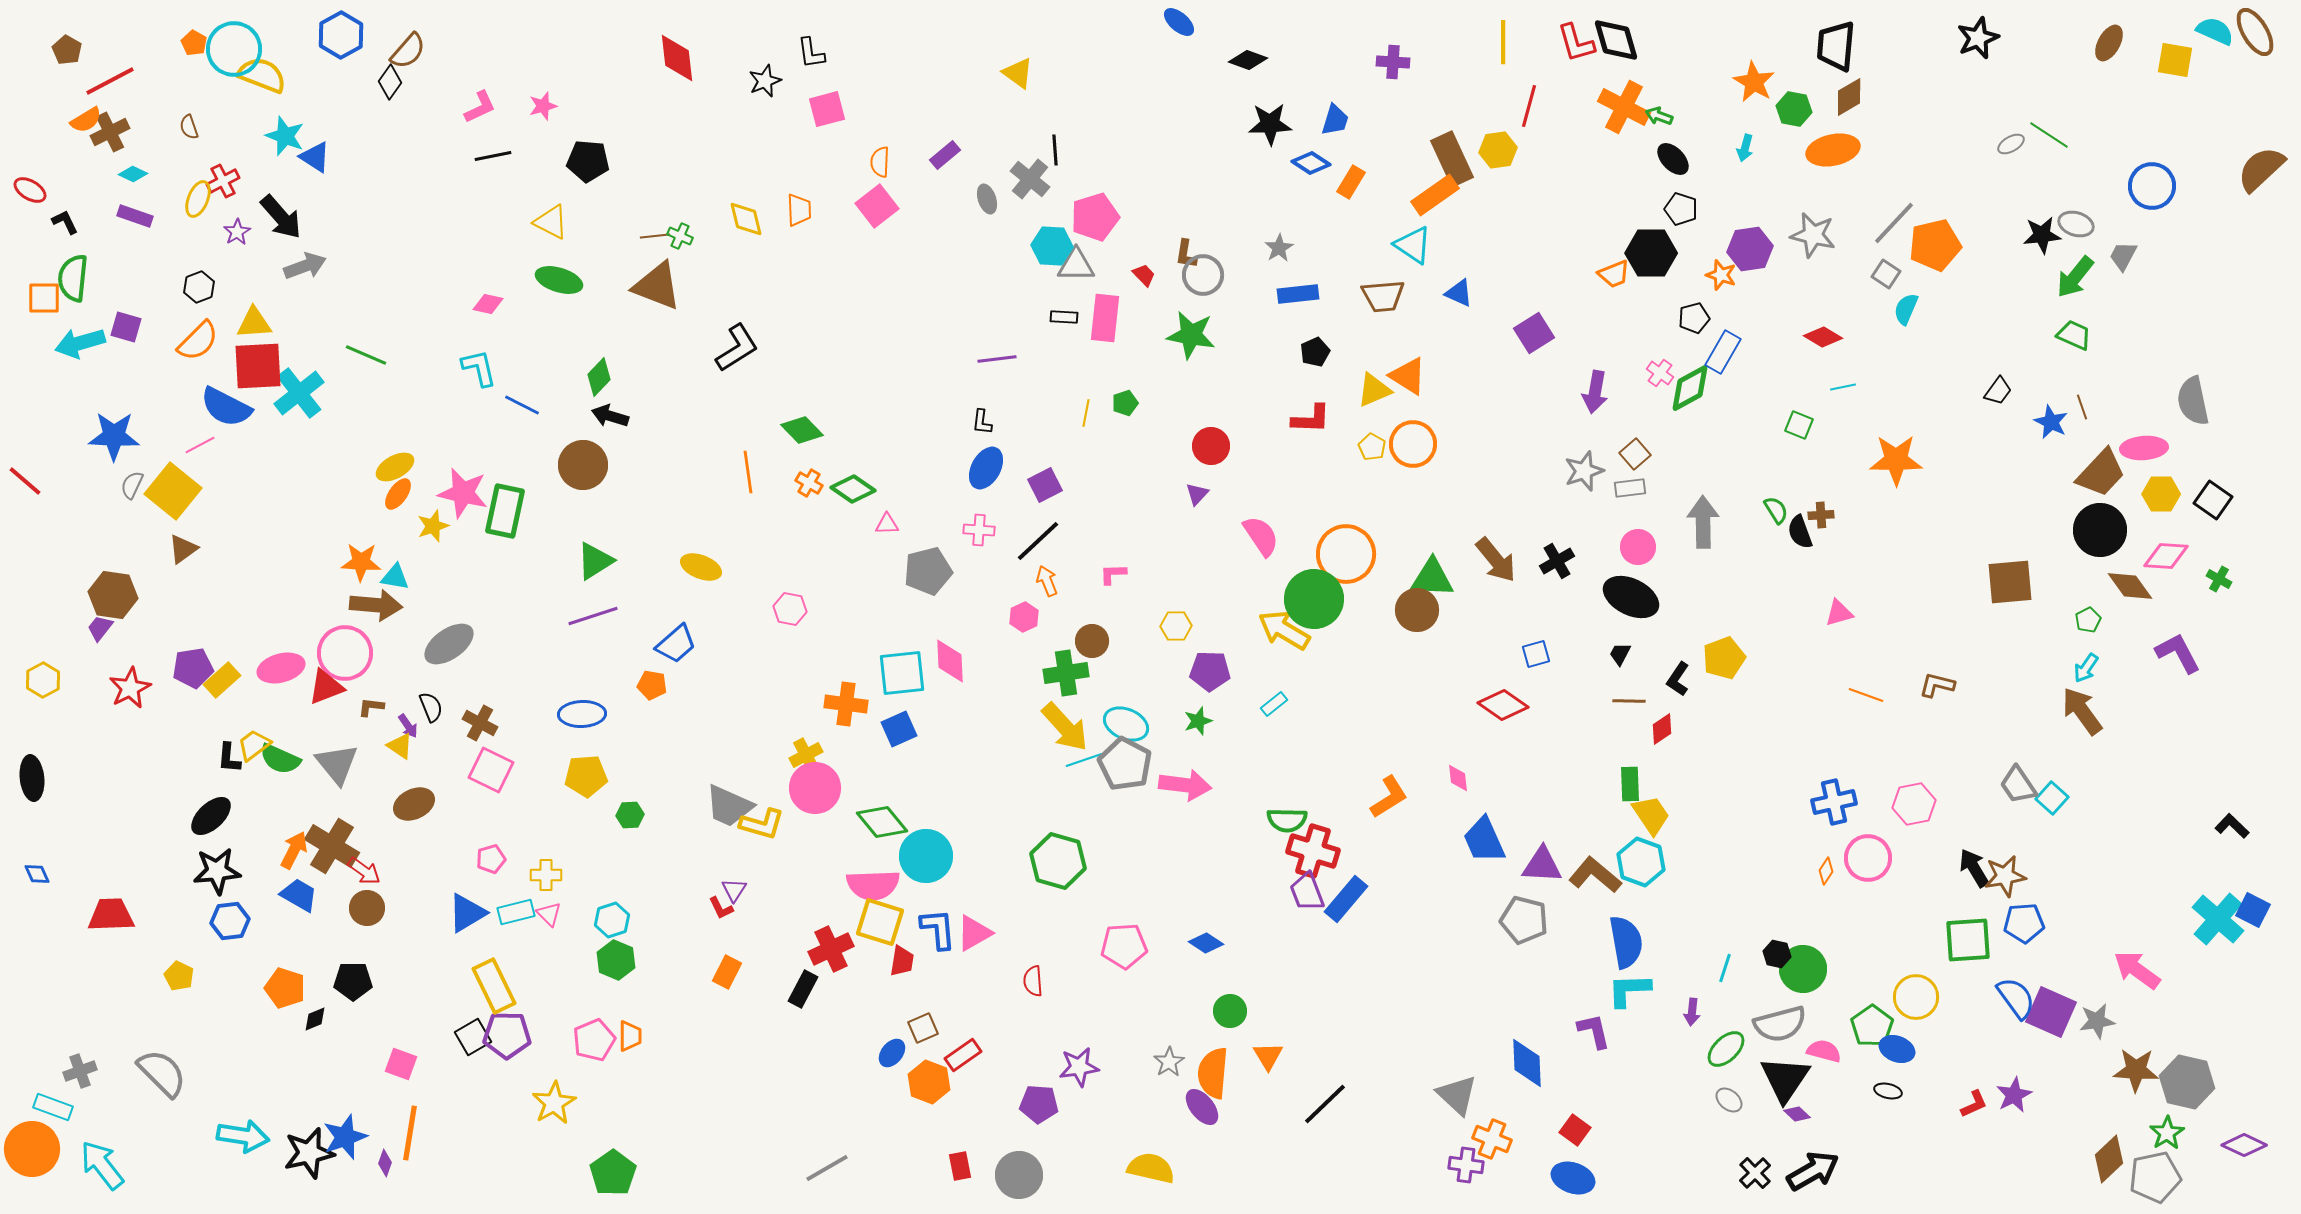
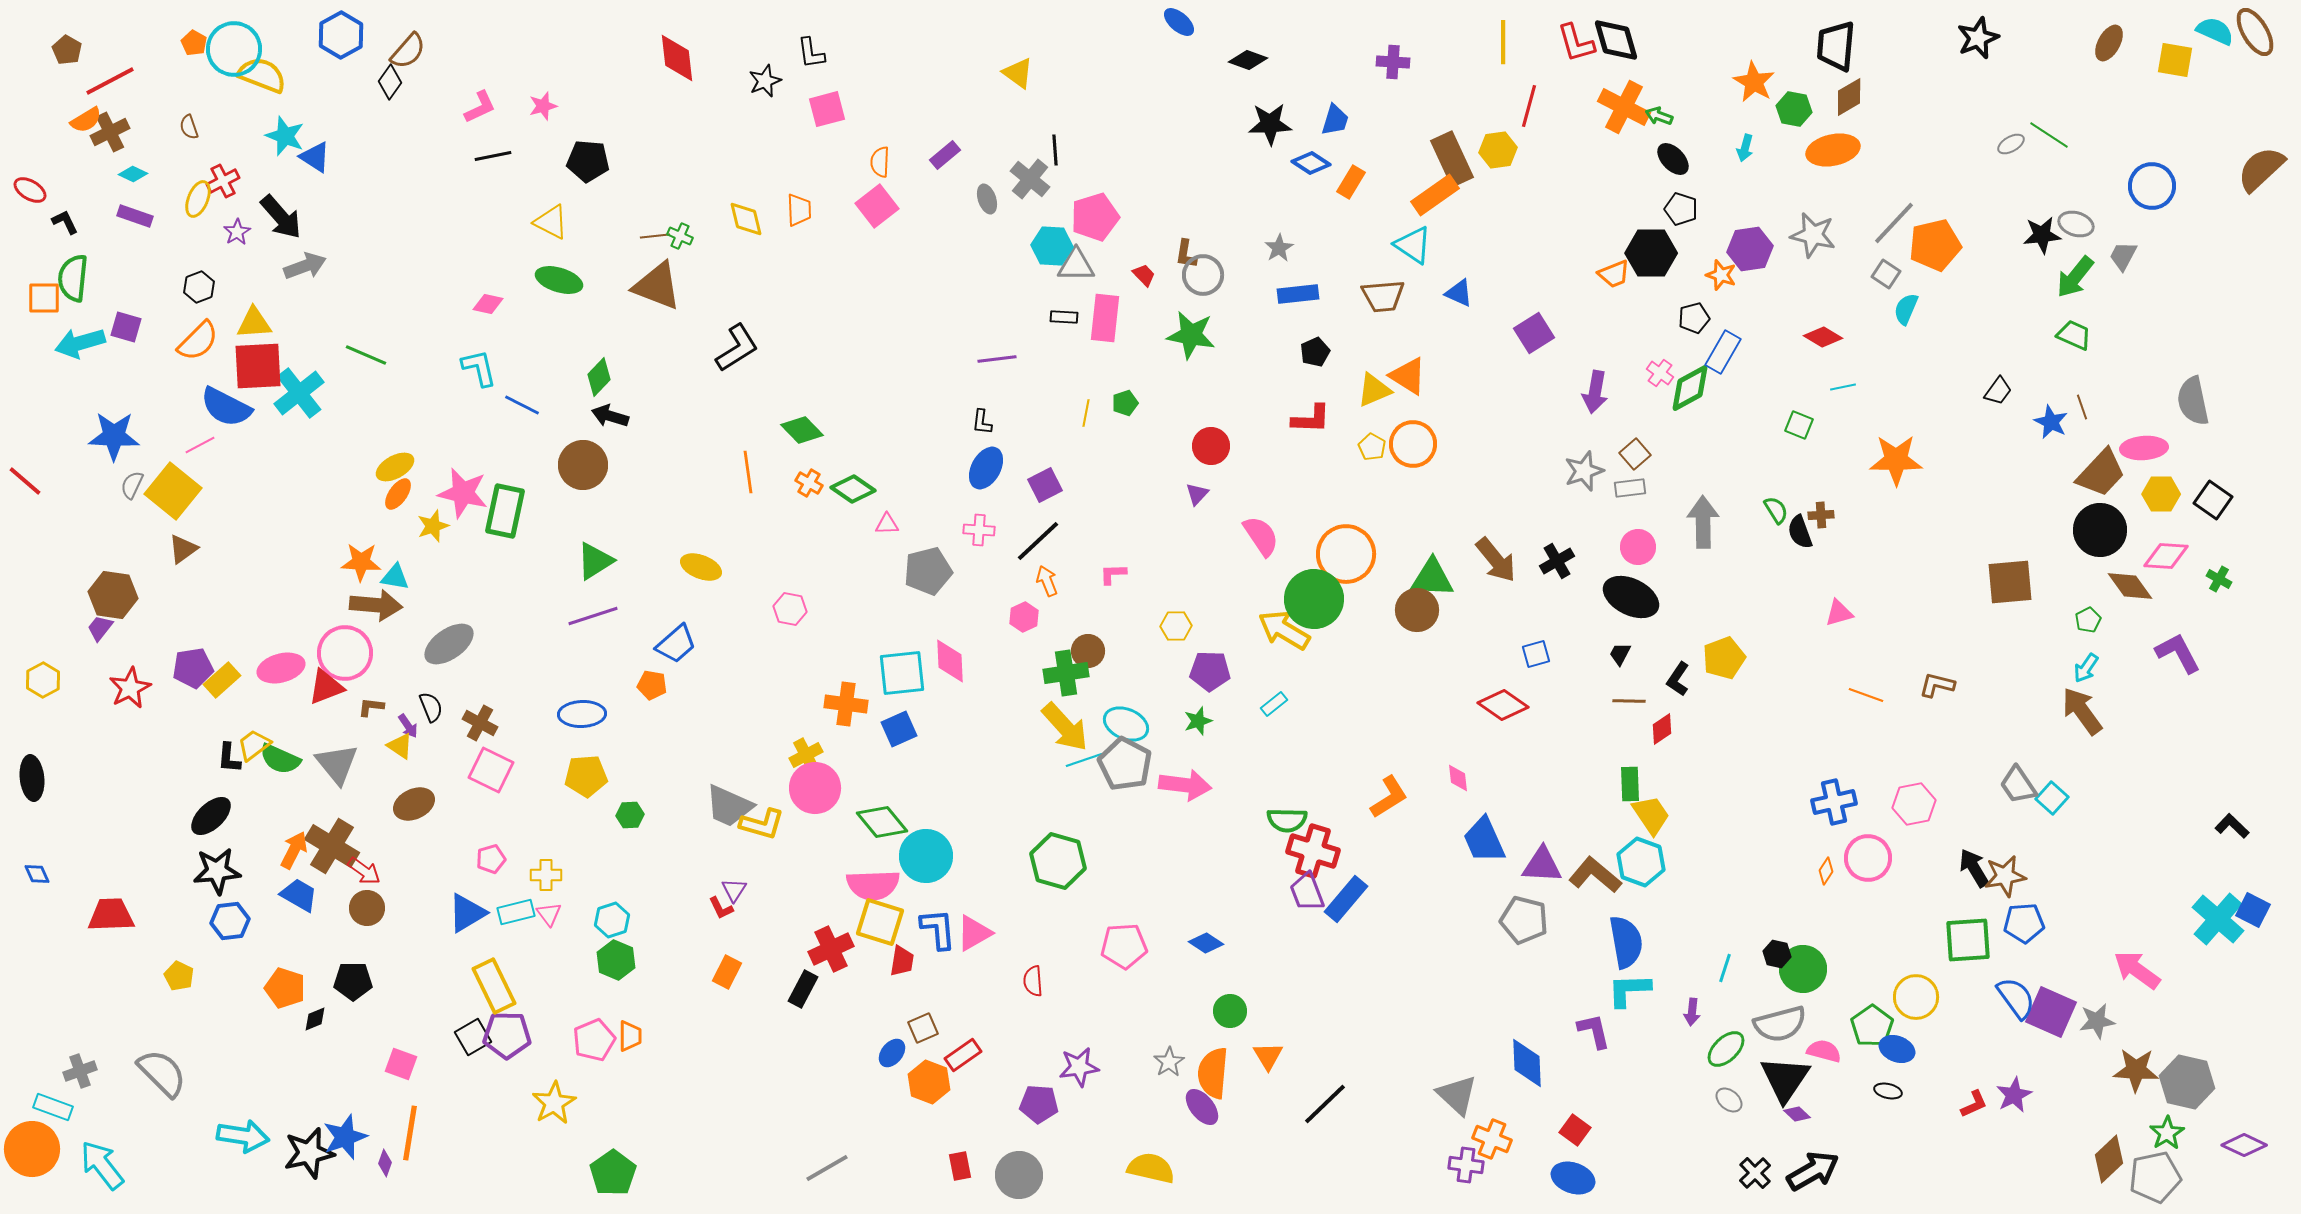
brown circle at (1092, 641): moved 4 px left, 10 px down
pink triangle at (549, 914): rotated 8 degrees clockwise
